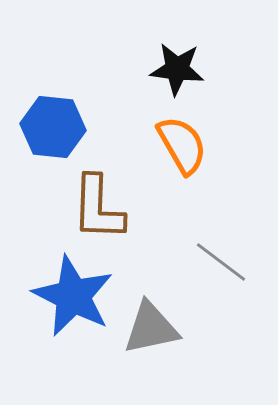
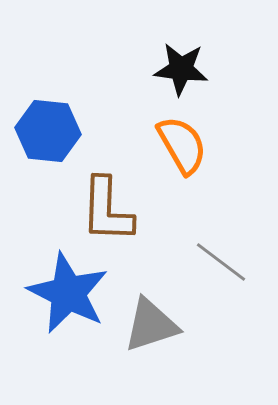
black star: moved 4 px right
blue hexagon: moved 5 px left, 4 px down
brown L-shape: moved 9 px right, 2 px down
blue star: moved 5 px left, 3 px up
gray triangle: moved 3 px up; rotated 6 degrees counterclockwise
